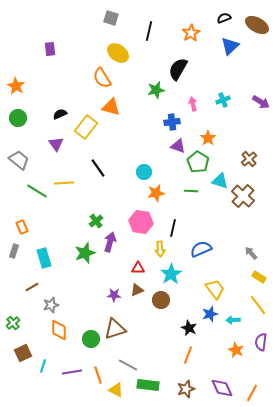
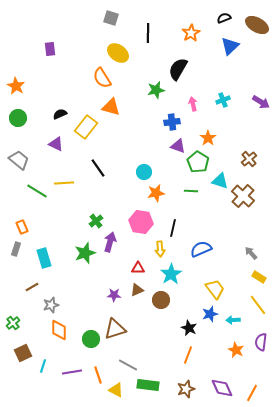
black line at (149, 31): moved 1 px left, 2 px down; rotated 12 degrees counterclockwise
purple triangle at (56, 144): rotated 28 degrees counterclockwise
gray rectangle at (14, 251): moved 2 px right, 2 px up
